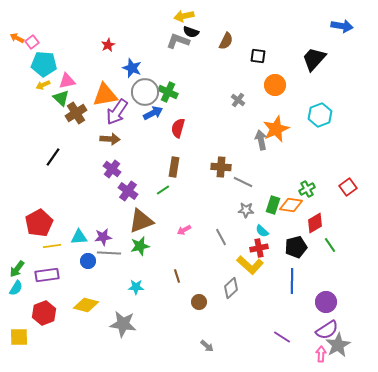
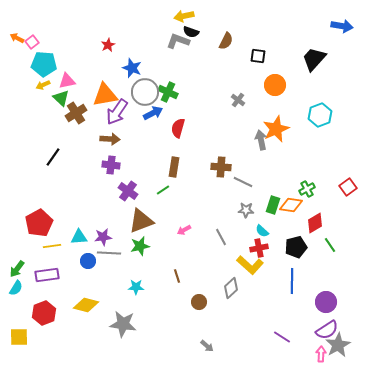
purple cross at (112, 169): moved 1 px left, 4 px up; rotated 30 degrees counterclockwise
